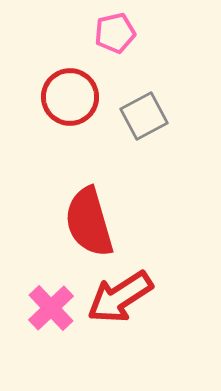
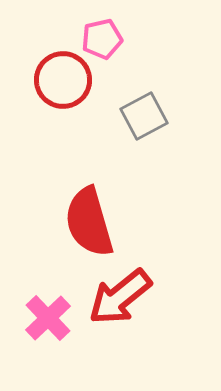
pink pentagon: moved 13 px left, 6 px down
red circle: moved 7 px left, 17 px up
red arrow: rotated 6 degrees counterclockwise
pink cross: moved 3 px left, 10 px down
